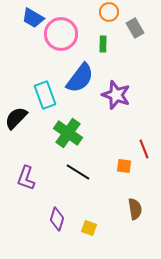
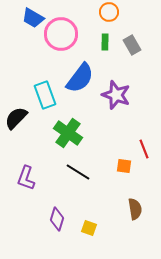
gray rectangle: moved 3 px left, 17 px down
green rectangle: moved 2 px right, 2 px up
